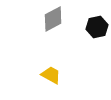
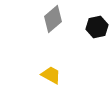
gray diamond: rotated 12 degrees counterclockwise
